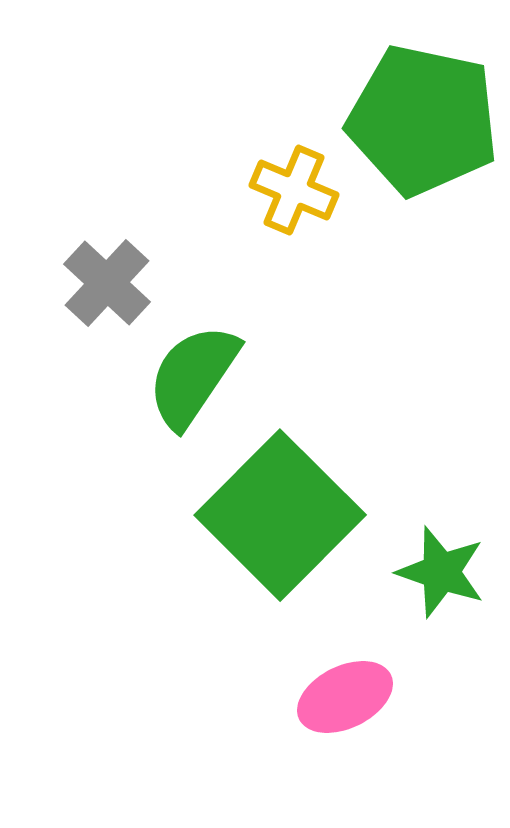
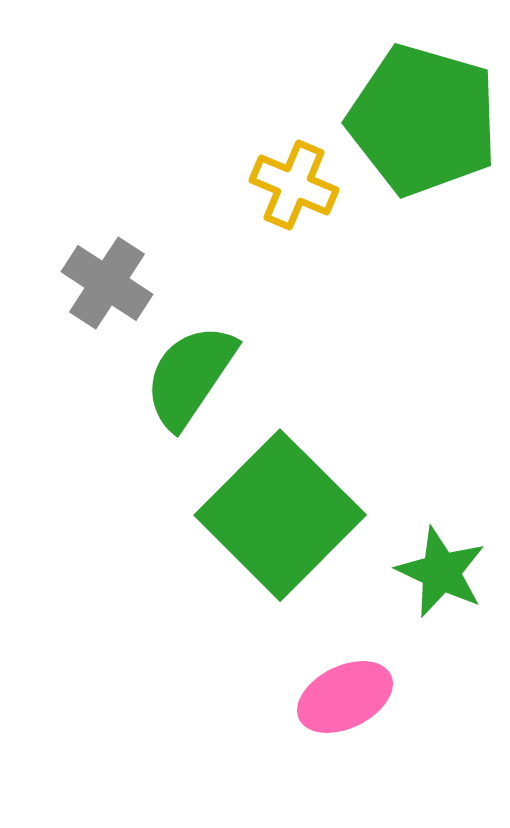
green pentagon: rotated 4 degrees clockwise
yellow cross: moved 5 px up
gray cross: rotated 10 degrees counterclockwise
green semicircle: moved 3 px left
green star: rotated 6 degrees clockwise
